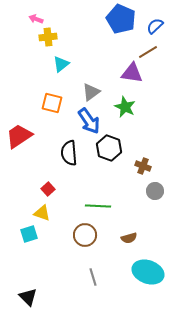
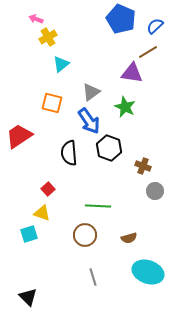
yellow cross: rotated 24 degrees counterclockwise
